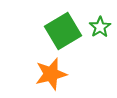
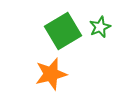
green star: rotated 10 degrees clockwise
